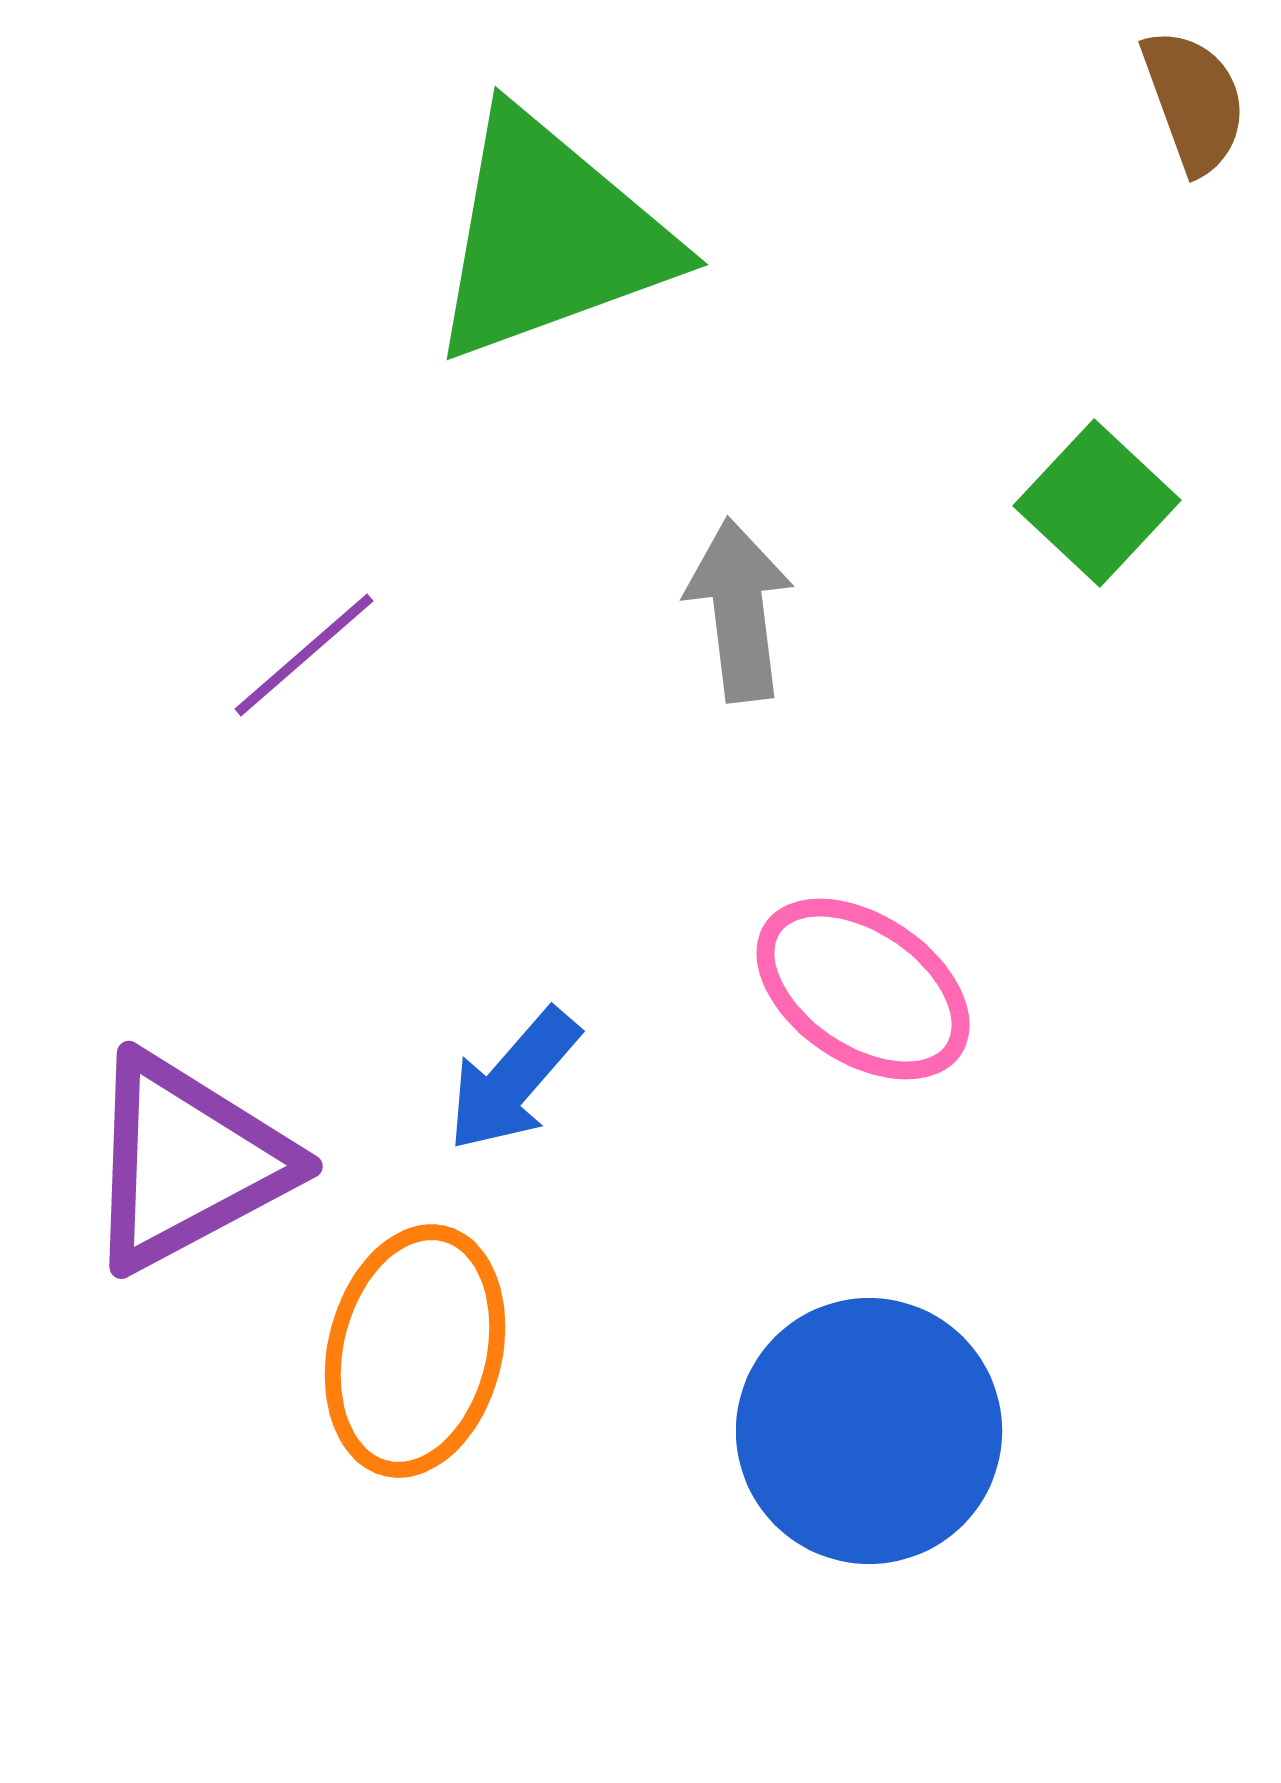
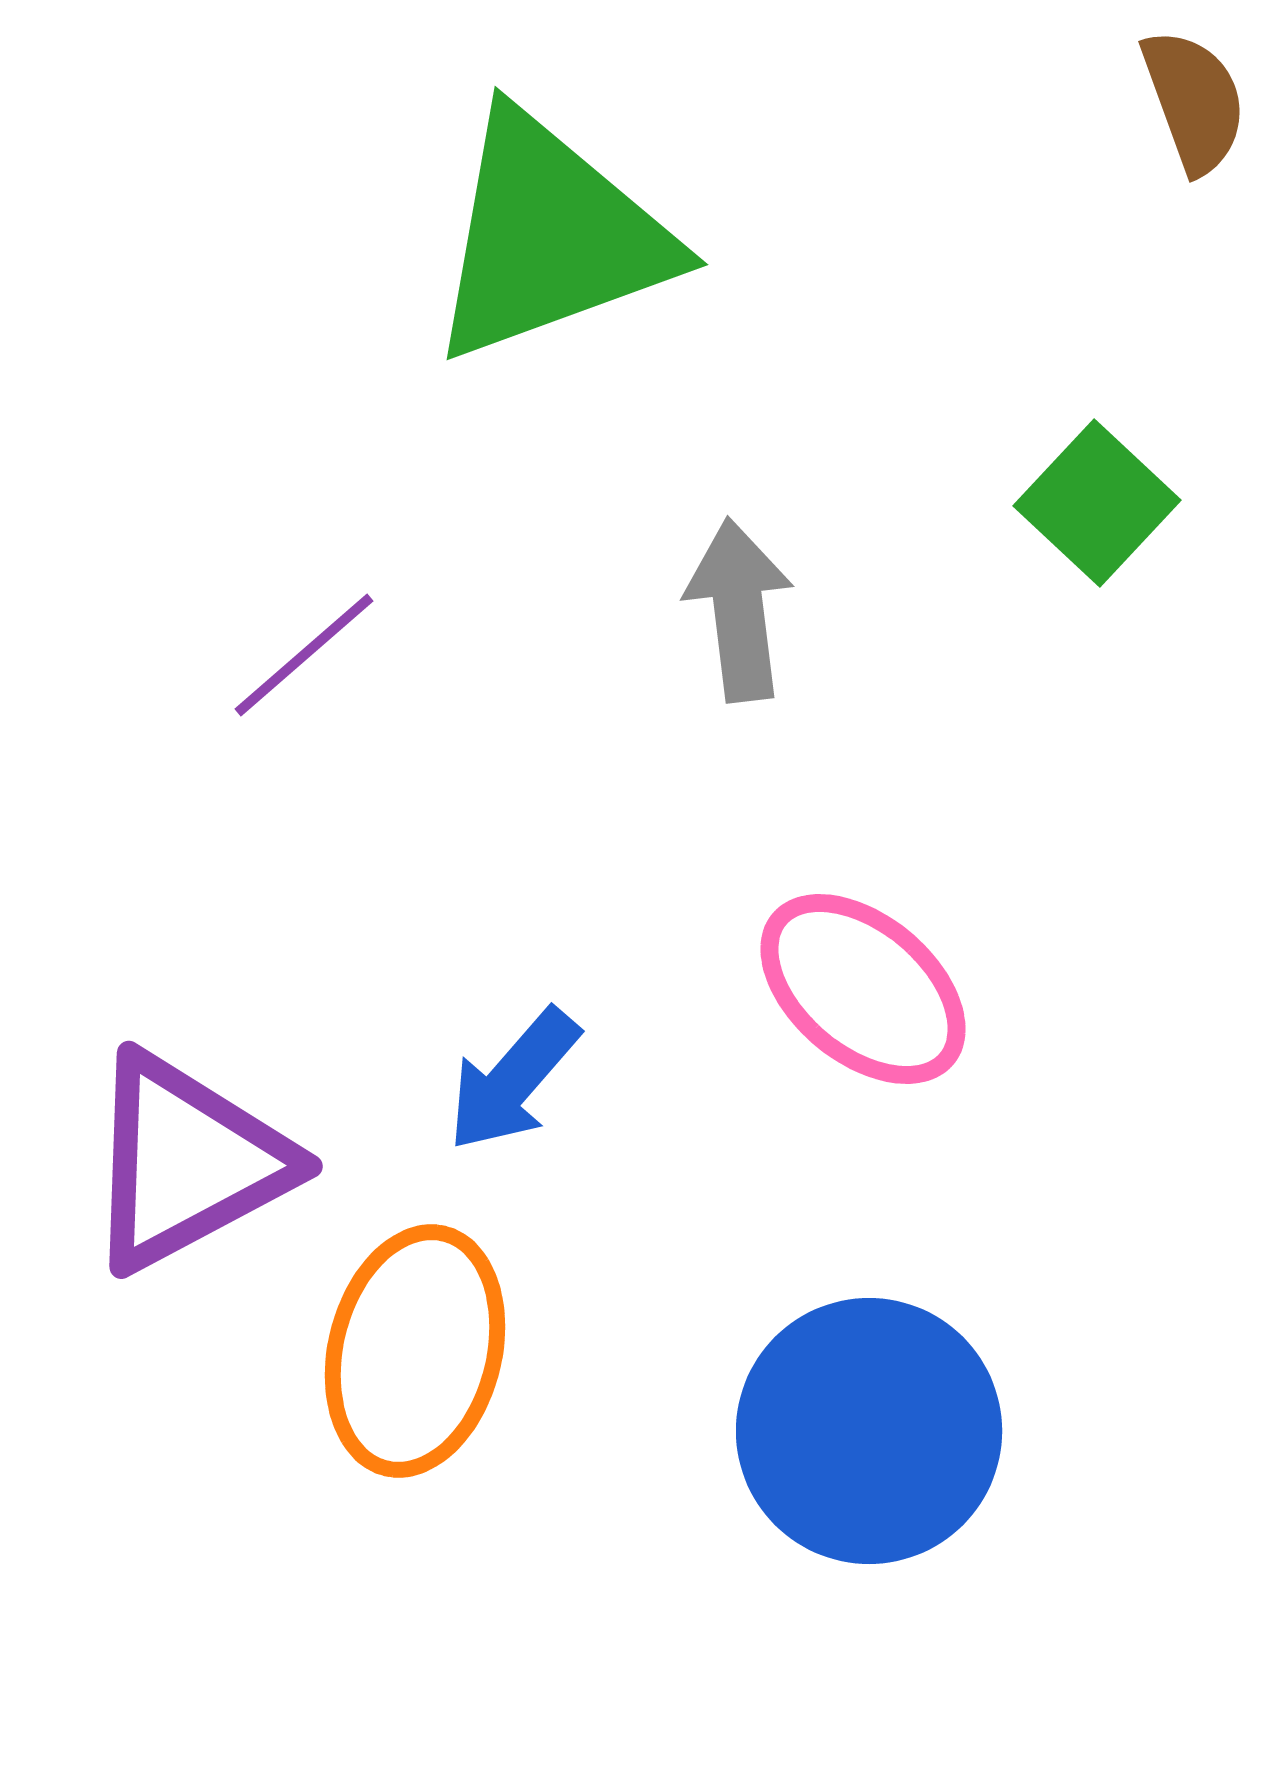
pink ellipse: rotated 6 degrees clockwise
